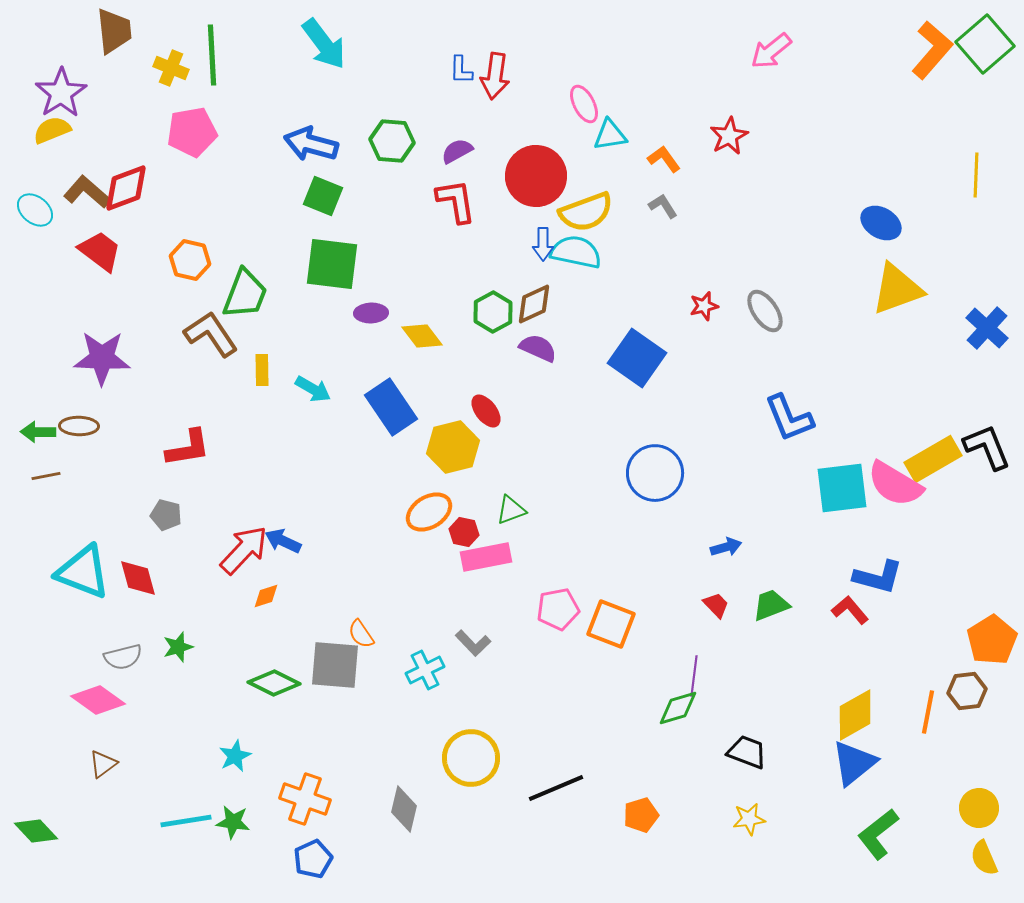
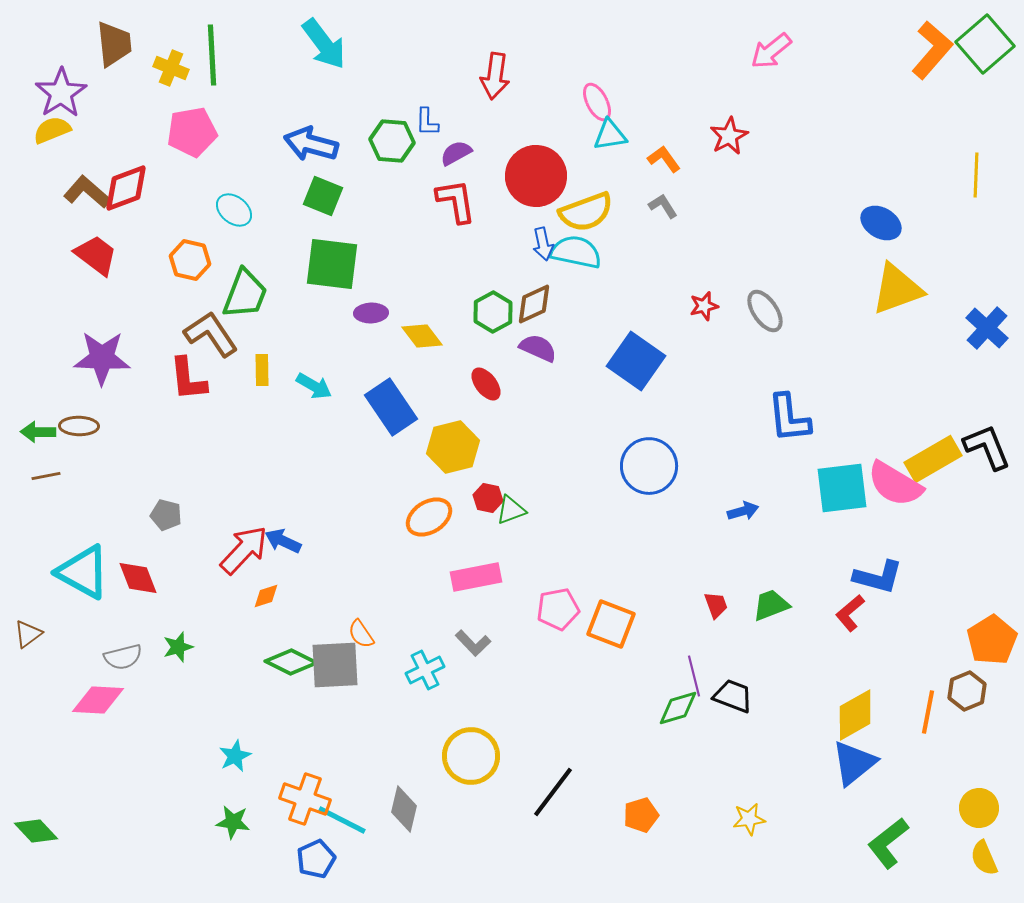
brown trapezoid at (114, 31): moved 13 px down
blue L-shape at (461, 70): moved 34 px left, 52 px down
pink ellipse at (584, 104): moved 13 px right, 2 px up
purple semicircle at (457, 151): moved 1 px left, 2 px down
cyan ellipse at (35, 210): moved 199 px right
blue arrow at (543, 244): rotated 12 degrees counterclockwise
red trapezoid at (100, 251): moved 4 px left, 4 px down
blue square at (637, 358): moved 1 px left, 3 px down
cyan arrow at (313, 389): moved 1 px right, 3 px up
red ellipse at (486, 411): moved 27 px up
blue L-shape at (789, 418): rotated 16 degrees clockwise
red L-shape at (188, 448): moved 69 px up; rotated 93 degrees clockwise
blue circle at (655, 473): moved 6 px left, 7 px up
orange ellipse at (429, 512): moved 5 px down
red hexagon at (464, 532): moved 24 px right, 34 px up
blue arrow at (726, 547): moved 17 px right, 36 px up
pink rectangle at (486, 557): moved 10 px left, 20 px down
cyan triangle at (83, 572): rotated 8 degrees clockwise
red diamond at (138, 578): rotated 6 degrees counterclockwise
red trapezoid at (716, 605): rotated 24 degrees clockwise
red L-shape at (850, 610): moved 3 px down; rotated 90 degrees counterclockwise
gray square at (335, 665): rotated 8 degrees counterclockwise
purple line at (694, 676): rotated 21 degrees counterclockwise
green diamond at (274, 683): moved 17 px right, 21 px up
brown hexagon at (967, 691): rotated 15 degrees counterclockwise
pink diamond at (98, 700): rotated 32 degrees counterclockwise
black trapezoid at (747, 752): moved 14 px left, 56 px up
yellow circle at (471, 758): moved 2 px up
brown triangle at (103, 764): moved 75 px left, 130 px up
black line at (556, 788): moved 3 px left, 4 px down; rotated 30 degrees counterclockwise
cyan line at (186, 821): moved 156 px right, 1 px up; rotated 36 degrees clockwise
green L-shape at (878, 834): moved 10 px right, 9 px down
blue pentagon at (313, 859): moved 3 px right
